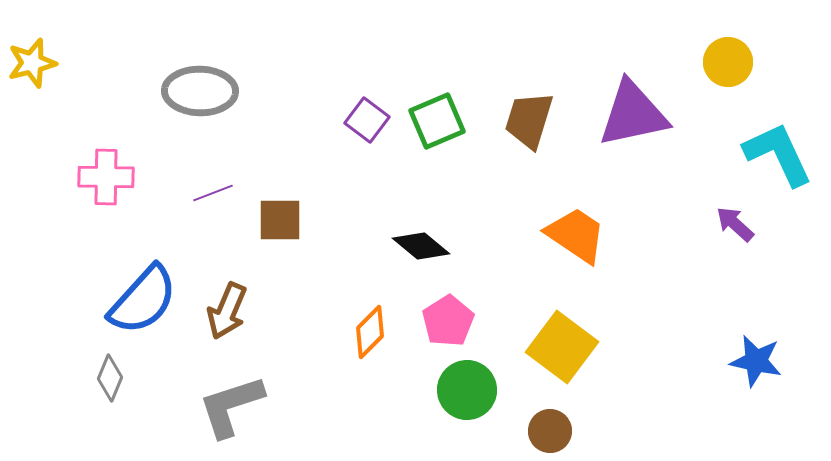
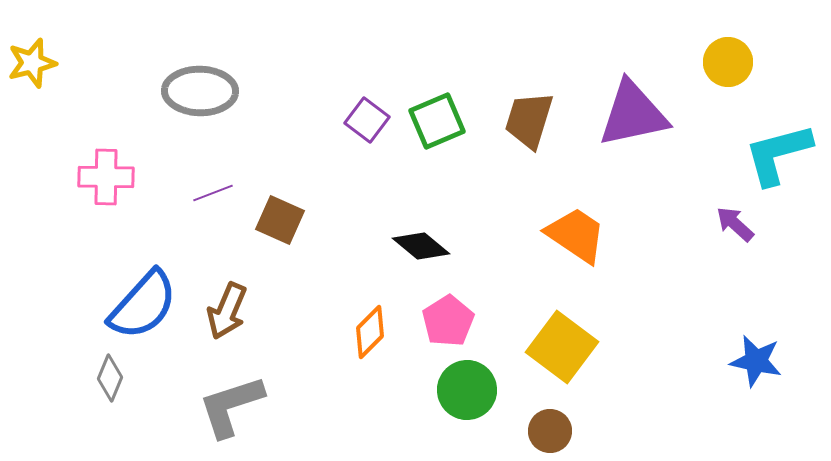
cyan L-shape: rotated 80 degrees counterclockwise
brown square: rotated 24 degrees clockwise
blue semicircle: moved 5 px down
